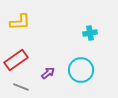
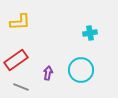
purple arrow: rotated 40 degrees counterclockwise
